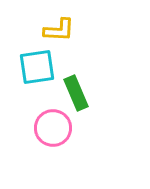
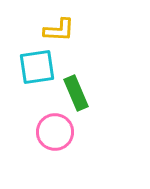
pink circle: moved 2 px right, 4 px down
